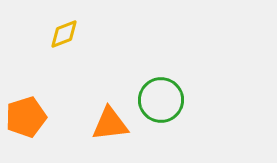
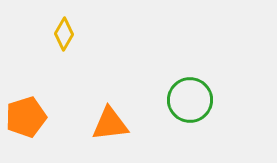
yellow diamond: rotated 40 degrees counterclockwise
green circle: moved 29 px right
